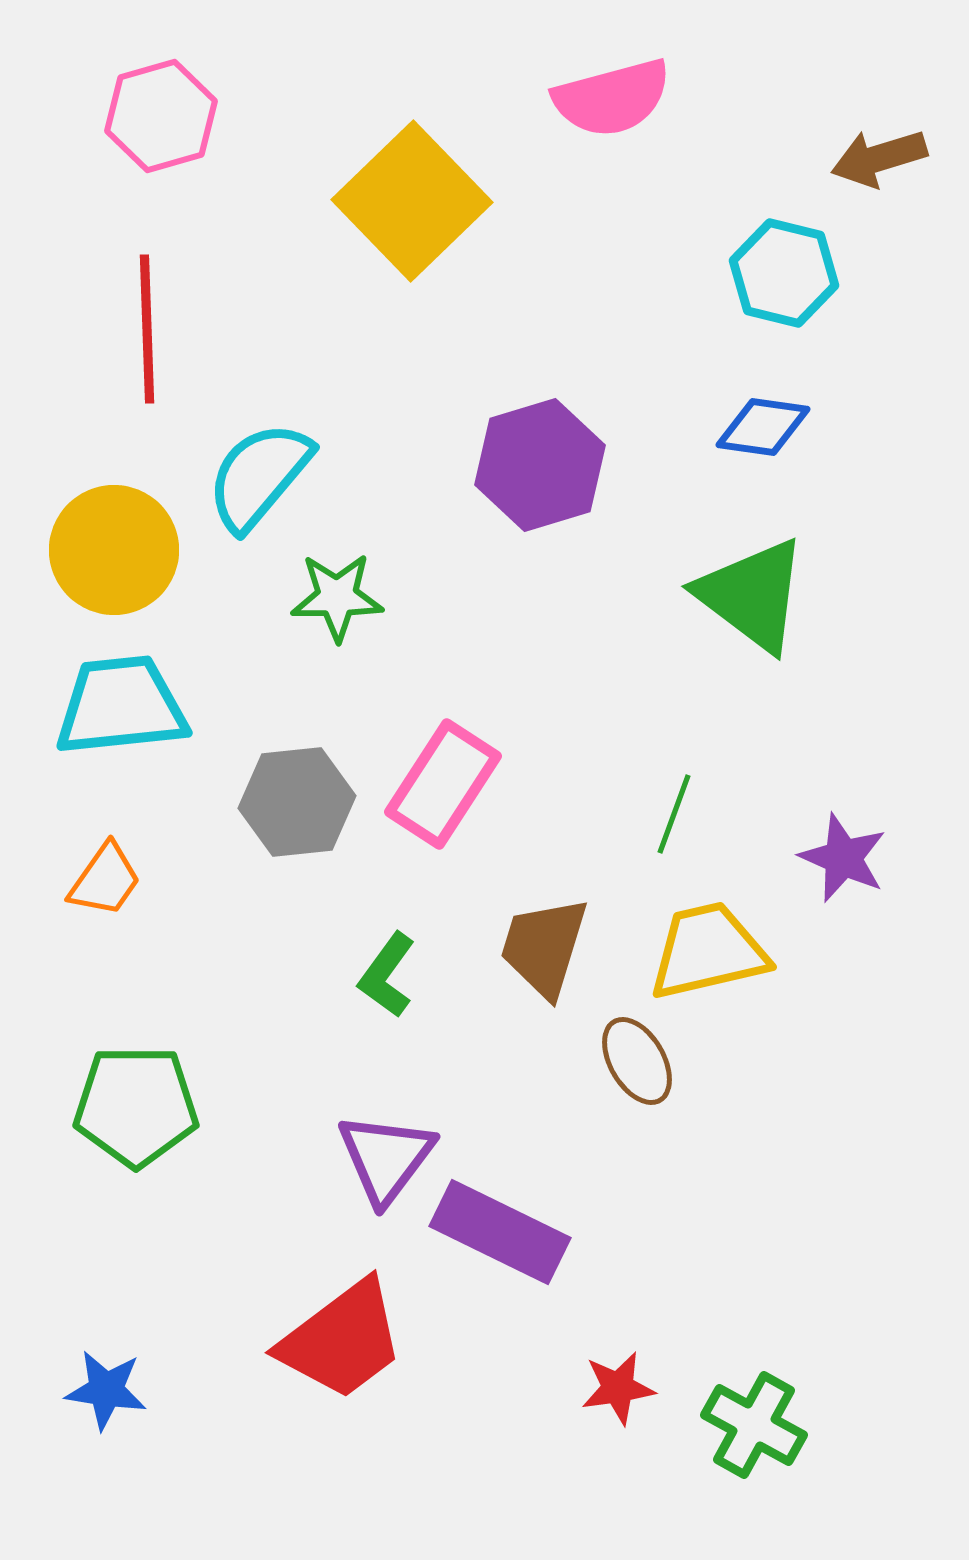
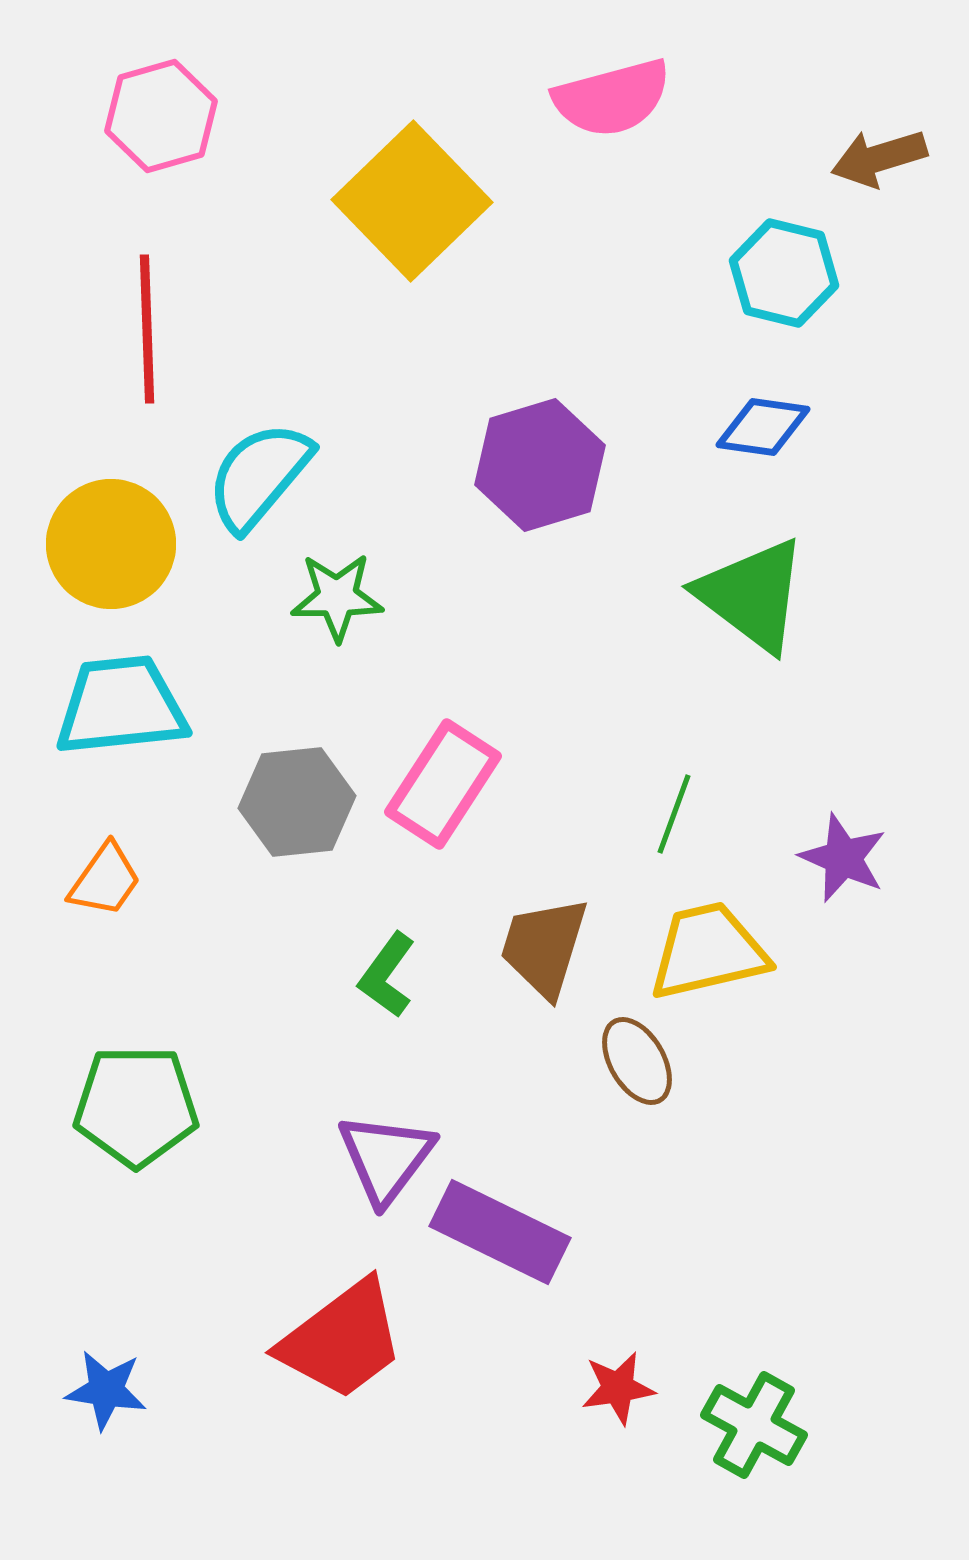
yellow circle: moved 3 px left, 6 px up
